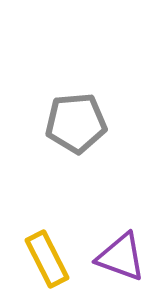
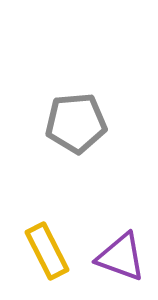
yellow rectangle: moved 8 px up
